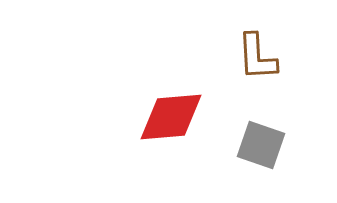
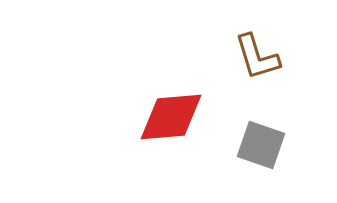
brown L-shape: rotated 14 degrees counterclockwise
